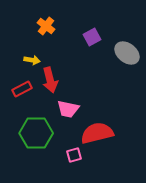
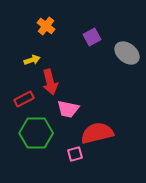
yellow arrow: rotated 28 degrees counterclockwise
red arrow: moved 2 px down
red rectangle: moved 2 px right, 10 px down
pink square: moved 1 px right, 1 px up
